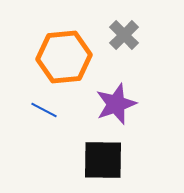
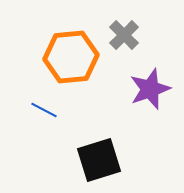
orange hexagon: moved 7 px right
purple star: moved 34 px right, 15 px up
black square: moved 4 px left; rotated 18 degrees counterclockwise
